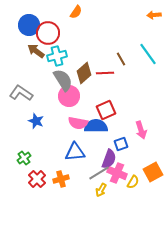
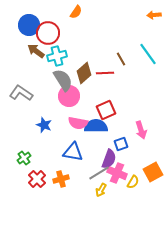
blue star: moved 8 px right, 4 px down
blue triangle: moved 2 px left; rotated 15 degrees clockwise
